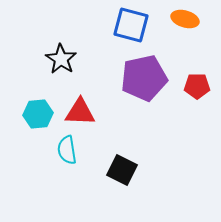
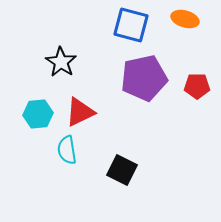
black star: moved 3 px down
red triangle: rotated 28 degrees counterclockwise
